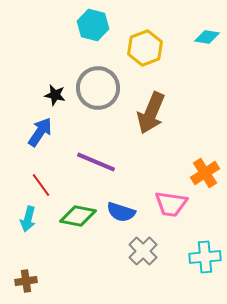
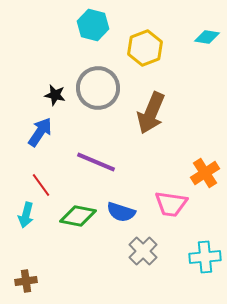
cyan arrow: moved 2 px left, 4 px up
